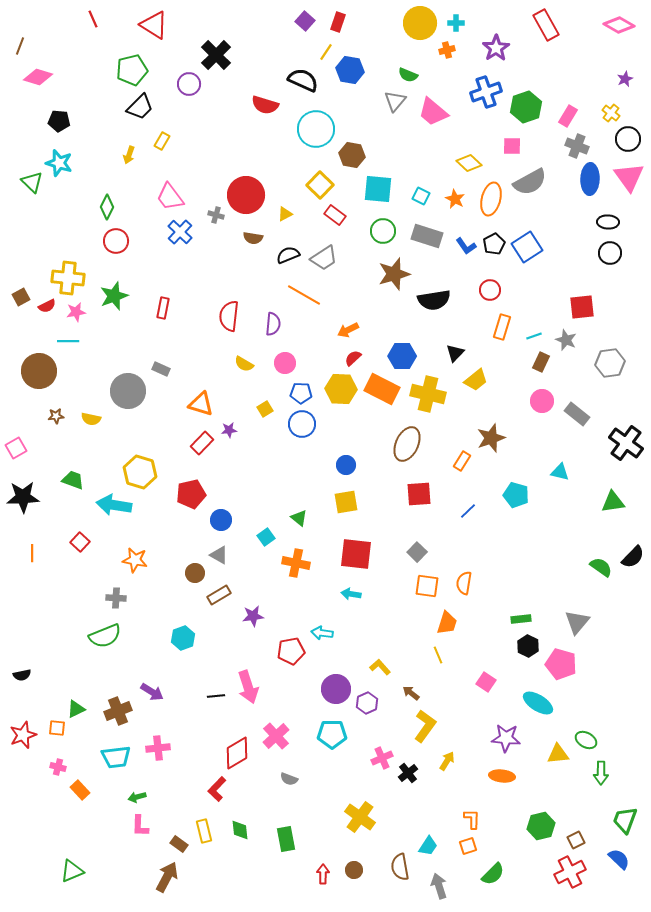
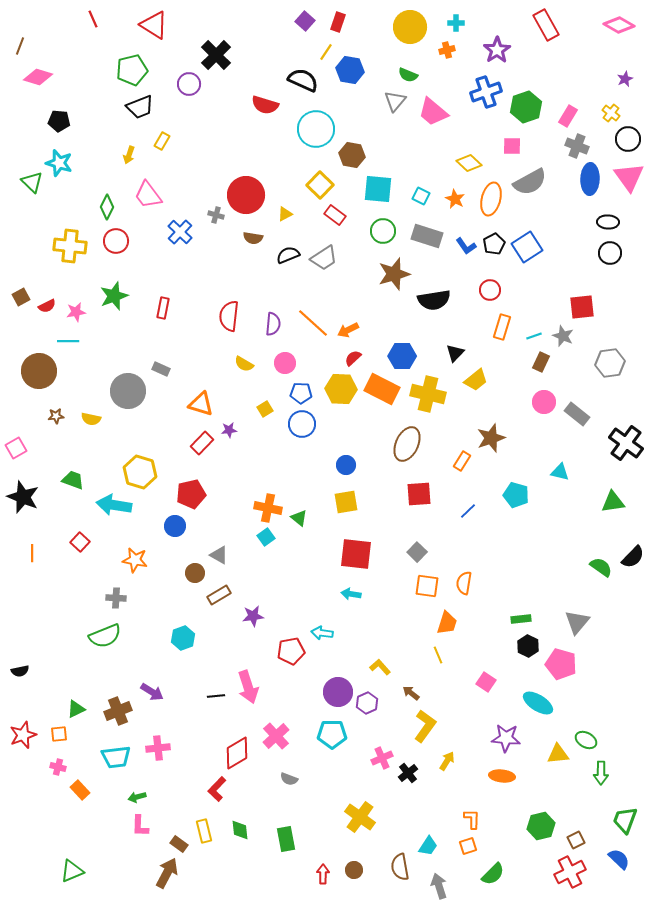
yellow circle at (420, 23): moved 10 px left, 4 px down
purple star at (496, 48): moved 1 px right, 2 px down
black trapezoid at (140, 107): rotated 24 degrees clockwise
pink trapezoid at (170, 197): moved 22 px left, 2 px up
yellow cross at (68, 278): moved 2 px right, 32 px up
orange line at (304, 295): moved 9 px right, 28 px down; rotated 12 degrees clockwise
gray star at (566, 340): moved 3 px left, 4 px up
pink circle at (542, 401): moved 2 px right, 1 px down
black star at (23, 497): rotated 24 degrees clockwise
blue circle at (221, 520): moved 46 px left, 6 px down
orange cross at (296, 563): moved 28 px left, 55 px up
black semicircle at (22, 675): moved 2 px left, 4 px up
purple circle at (336, 689): moved 2 px right, 3 px down
orange square at (57, 728): moved 2 px right, 6 px down; rotated 12 degrees counterclockwise
brown arrow at (167, 877): moved 4 px up
